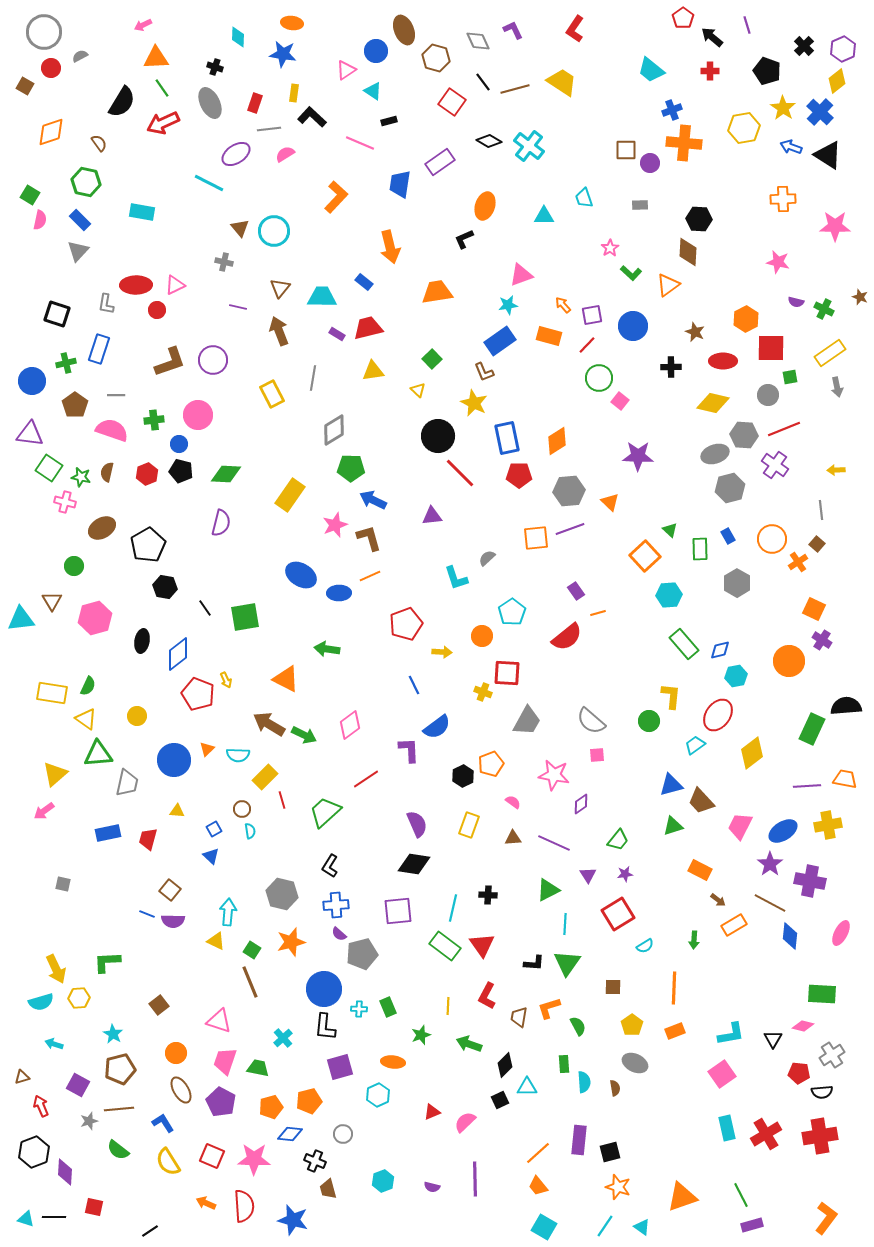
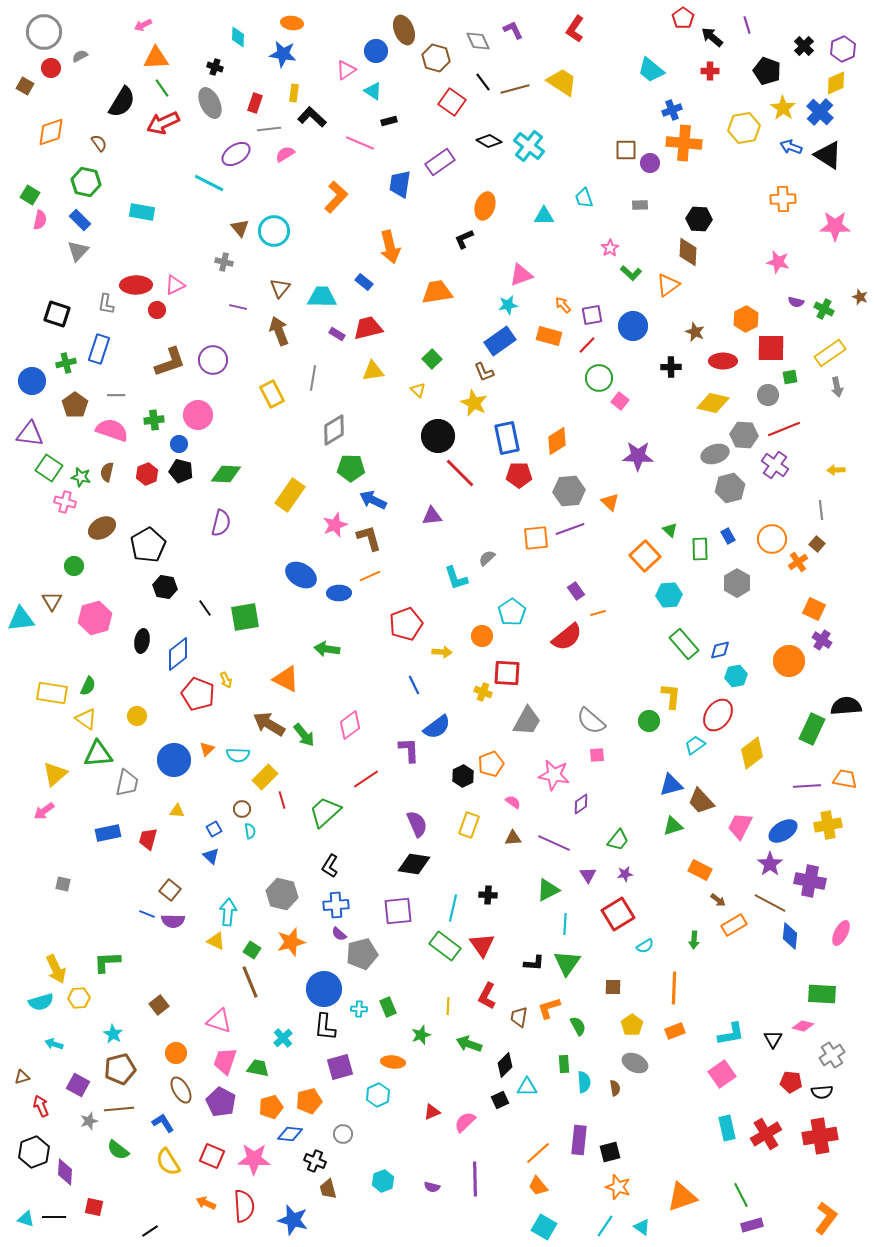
yellow diamond at (837, 81): moved 1 px left, 2 px down; rotated 15 degrees clockwise
green arrow at (304, 735): rotated 25 degrees clockwise
red pentagon at (799, 1073): moved 8 px left, 9 px down
